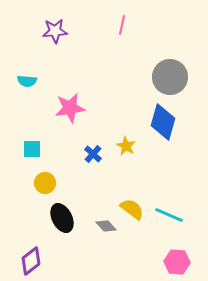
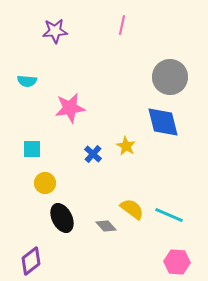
blue diamond: rotated 30 degrees counterclockwise
